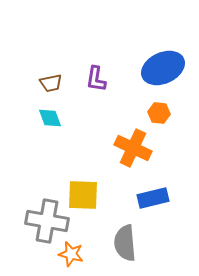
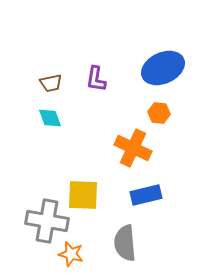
blue rectangle: moved 7 px left, 3 px up
